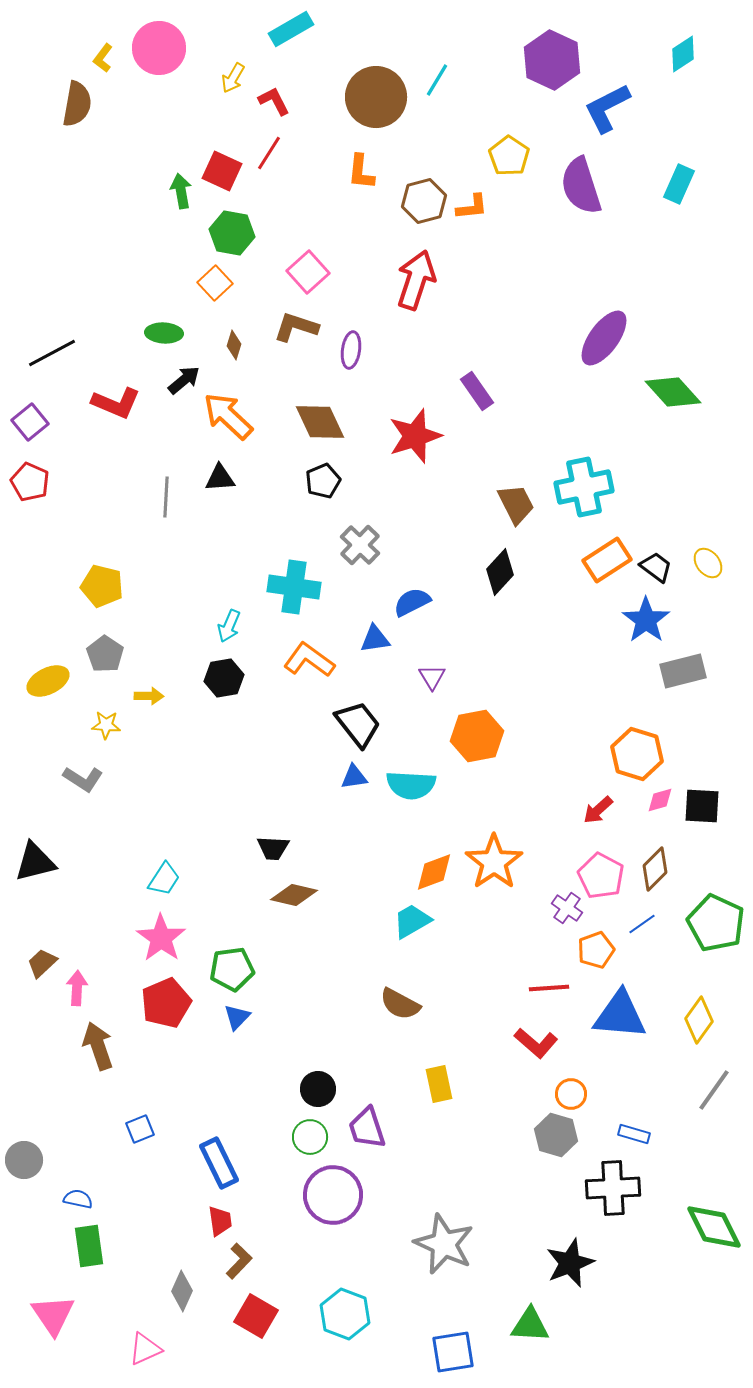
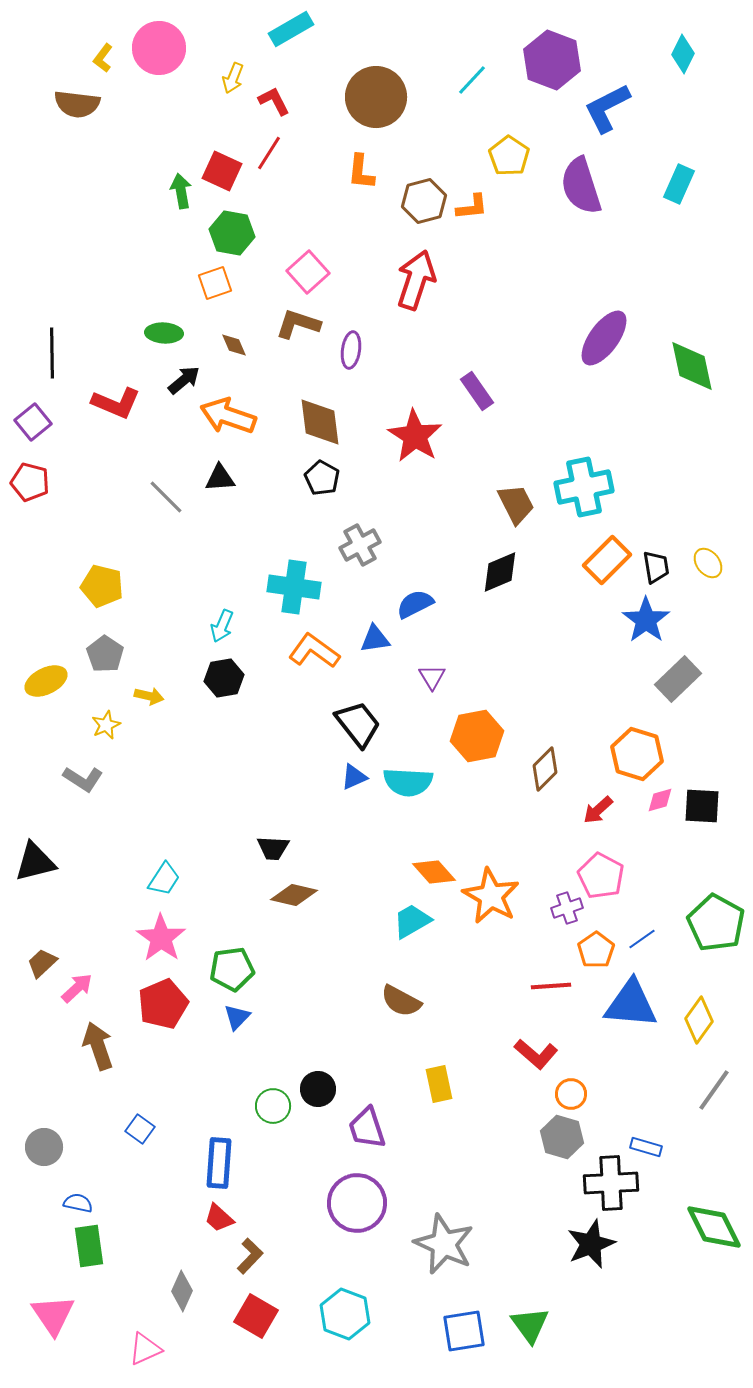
cyan diamond at (683, 54): rotated 30 degrees counterclockwise
purple hexagon at (552, 60): rotated 4 degrees counterclockwise
yellow arrow at (233, 78): rotated 8 degrees counterclockwise
cyan line at (437, 80): moved 35 px right; rotated 12 degrees clockwise
brown semicircle at (77, 104): rotated 87 degrees clockwise
orange square at (215, 283): rotated 24 degrees clockwise
brown L-shape at (296, 327): moved 2 px right, 3 px up
brown diamond at (234, 345): rotated 40 degrees counterclockwise
black line at (52, 353): rotated 63 degrees counterclockwise
green diamond at (673, 392): moved 19 px right, 26 px up; rotated 30 degrees clockwise
orange arrow at (228, 416): rotated 24 degrees counterclockwise
purple square at (30, 422): moved 3 px right
brown diamond at (320, 422): rotated 18 degrees clockwise
red star at (415, 436): rotated 22 degrees counterclockwise
black pentagon at (323, 481): moved 1 px left, 3 px up; rotated 20 degrees counterclockwise
red pentagon at (30, 482): rotated 9 degrees counterclockwise
gray line at (166, 497): rotated 48 degrees counterclockwise
gray cross at (360, 545): rotated 18 degrees clockwise
orange rectangle at (607, 560): rotated 12 degrees counterclockwise
black trapezoid at (656, 567): rotated 44 degrees clockwise
black diamond at (500, 572): rotated 24 degrees clockwise
blue semicircle at (412, 602): moved 3 px right, 2 px down
cyan arrow at (229, 626): moved 7 px left
orange L-shape at (309, 660): moved 5 px right, 9 px up
gray rectangle at (683, 671): moved 5 px left, 8 px down; rotated 30 degrees counterclockwise
yellow ellipse at (48, 681): moved 2 px left
yellow arrow at (149, 696): rotated 12 degrees clockwise
yellow star at (106, 725): rotated 28 degrees counterclockwise
blue triangle at (354, 777): rotated 16 degrees counterclockwise
cyan semicircle at (411, 785): moved 3 px left, 3 px up
orange star at (494, 862): moved 3 px left, 34 px down; rotated 8 degrees counterclockwise
brown diamond at (655, 869): moved 110 px left, 100 px up
orange diamond at (434, 872): rotated 69 degrees clockwise
purple cross at (567, 908): rotated 36 degrees clockwise
green pentagon at (716, 923): rotated 4 degrees clockwise
blue line at (642, 924): moved 15 px down
orange pentagon at (596, 950): rotated 15 degrees counterclockwise
pink arrow at (77, 988): rotated 44 degrees clockwise
red line at (549, 988): moved 2 px right, 2 px up
red pentagon at (166, 1003): moved 3 px left, 1 px down
brown semicircle at (400, 1004): moved 1 px right, 3 px up
blue triangle at (620, 1015): moved 11 px right, 11 px up
red L-shape at (536, 1043): moved 11 px down
blue square at (140, 1129): rotated 32 degrees counterclockwise
blue rectangle at (634, 1134): moved 12 px right, 13 px down
gray hexagon at (556, 1135): moved 6 px right, 2 px down
green circle at (310, 1137): moved 37 px left, 31 px up
gray circle at (24, 1160): moved 20 px right, 13 px up
blue rectangle at (219, 1163): rotated 30 degrees clockwise
black cross at (613, 1188): moved 2 px left, 5 px up
purple circle at (333, 1195): moved 24 px right, 8 px down
blue semicircle at (78, 1199): moved 4 px down
red trapezoid at (220, 1221): moved 1 px left, 3 px up; rotated 140 degrees clockwise
brown L-shape at (239, 1261): moved 11 px right, 5 px up
black star at (570, 1263): moved 21 px right, 19 px up
green triangle at (530, 1325): rotated 51 degrees clockwise
blue square at (453, 1352): moved 11 px right, 21 px up
